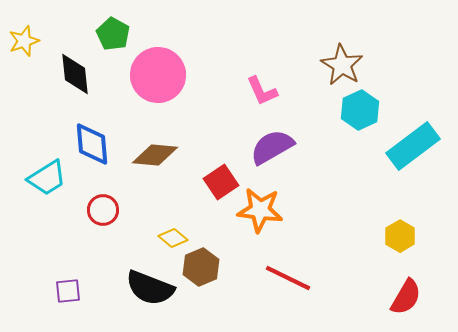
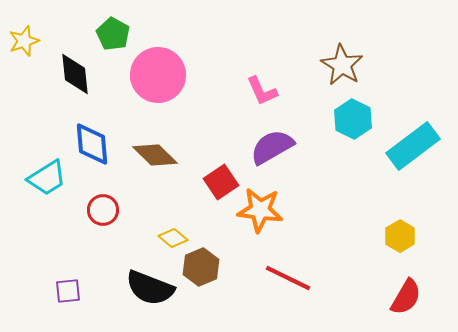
cyan hexagon: moved 7 px left, 9 px down; rotated 9 degrees counterclockwise
brown diamond: rotated 39 degrees clockwise
